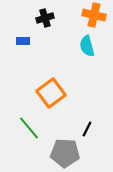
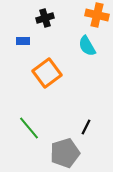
orange cross: moved 3 px right
cyan semicircle: rotated 15 degrees counterclockwise
orange square: moved 4 px left, 20 px up
black line: moved 1 px left, 2 px up
gray pentagon: rotated 20 degrees counterclockwise
